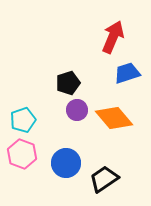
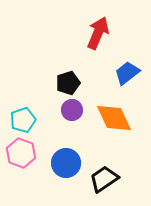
red arrow: moved 15 px left, 4 px up
blue trapezoid: rotated 20 degrees counterclockwise
purple circle: moved 5 px left
orange diamond: rotated 15 degrees clockwise
pink hexagon: moved 1 px left, 1 px up
